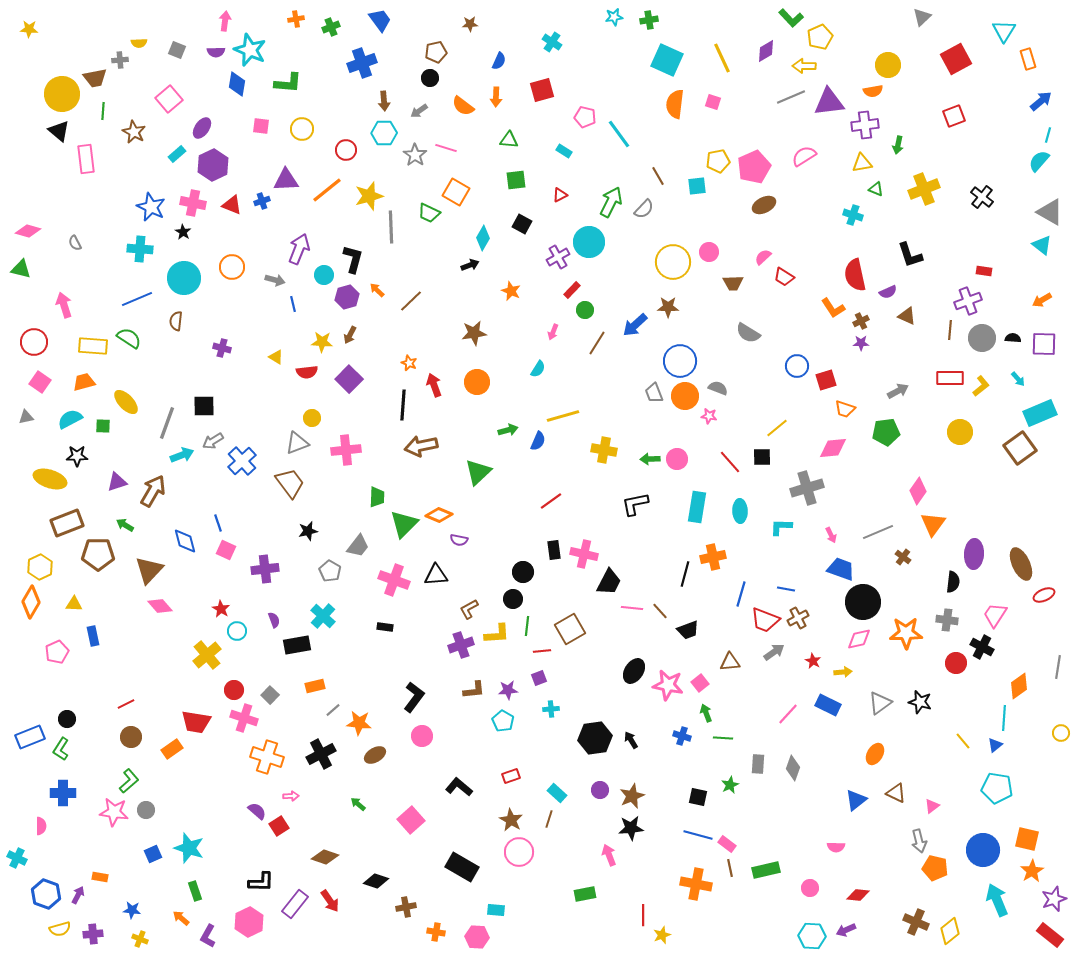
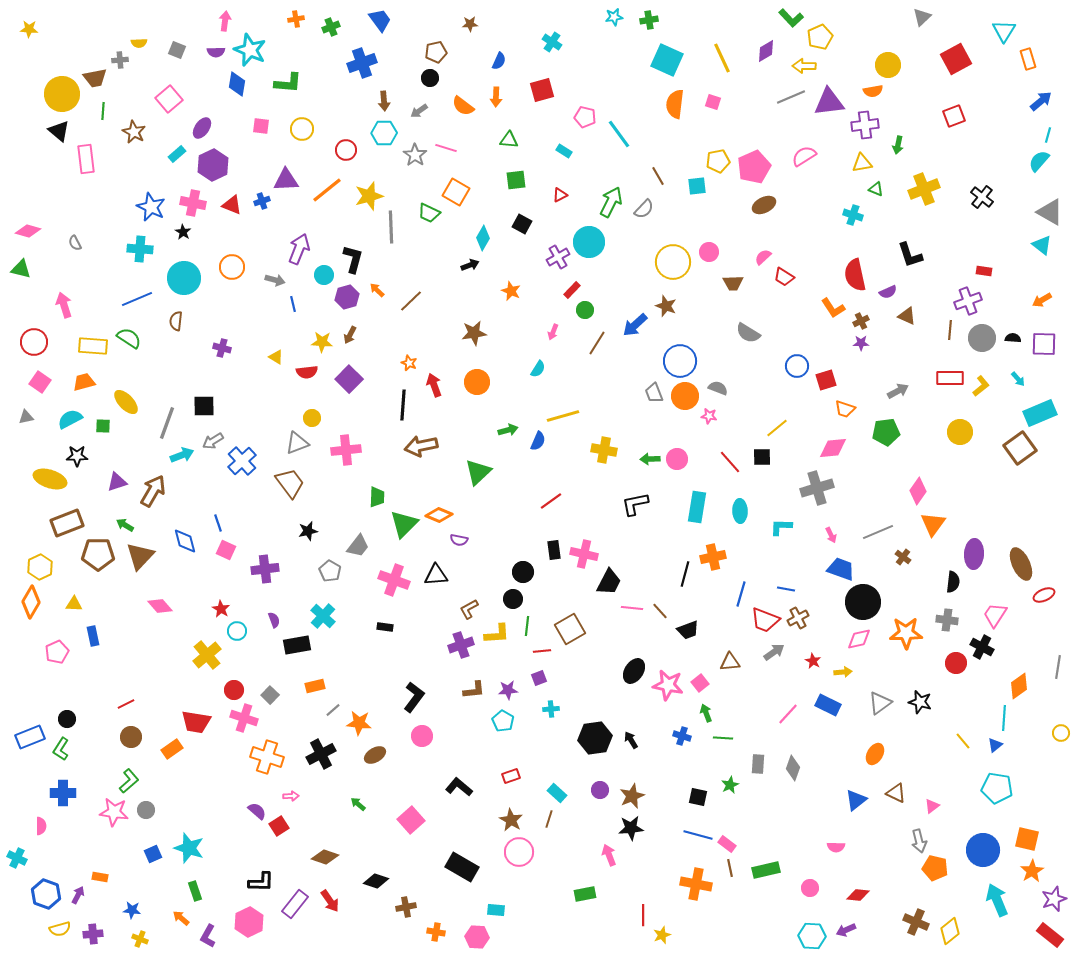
brown star at (668, 307): moved 2 px left, 1 px up; rotated 20 degrees clockwise
gray cross at (807, 488): moved 10 px right
brown triangle at (149, 570): moved 9 px left, 14 px up
